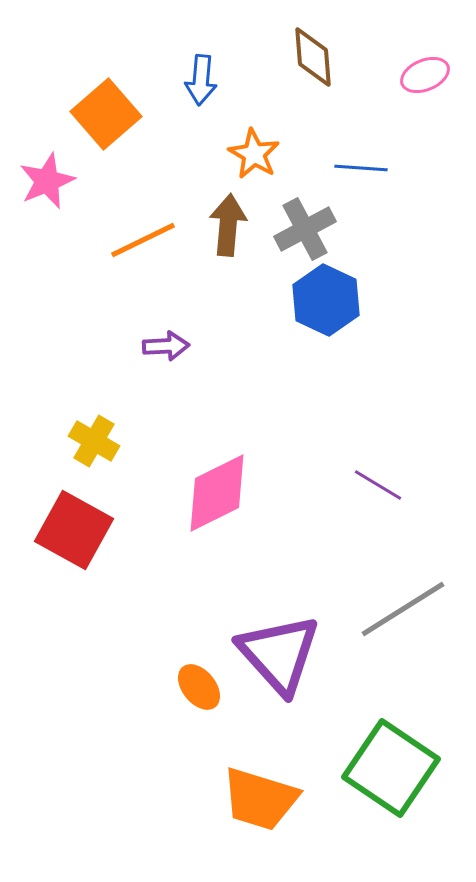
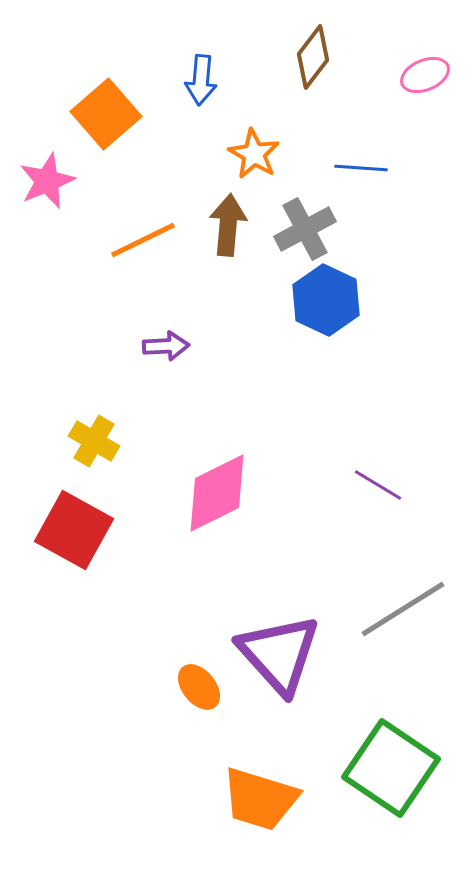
brown diamond: rotated 42 degrees clockwise
